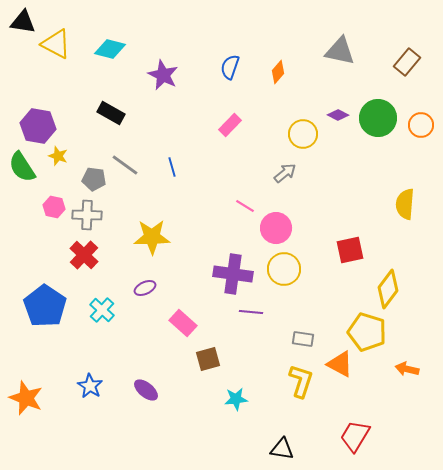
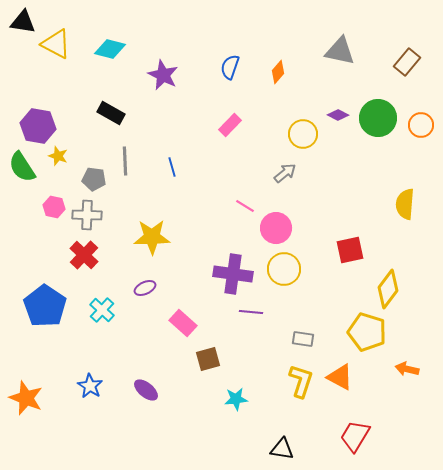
gray line at (125, 165): moved 4 px up; rotated 52 degrees clockwise
orange triangle at (340, 364): moved 13 px down
